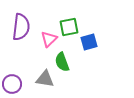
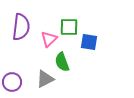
green square: rotated 12 degrees clockwise
blue square: rotated 24 degrees clockwise
gray triangle: rotated 36 degrees counterclockwise
purple circle: moved 2 px up
